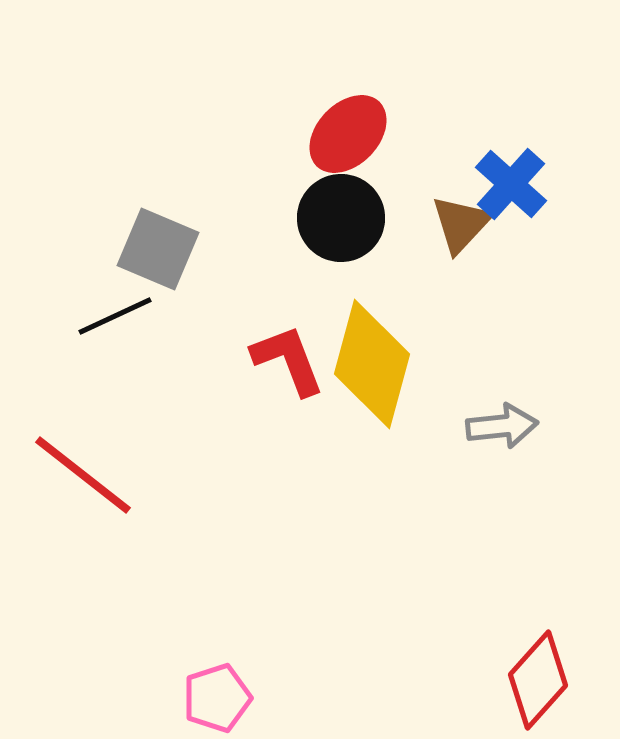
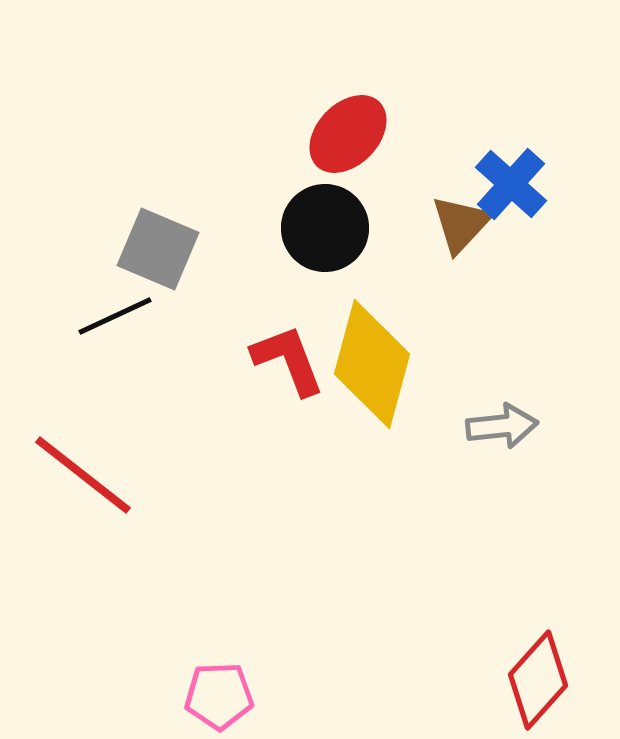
black circle: moved 16 px left, 10 px down
pink pentagon: moved 2 px right, 2 px up; rotated 16 degrees clockwise
